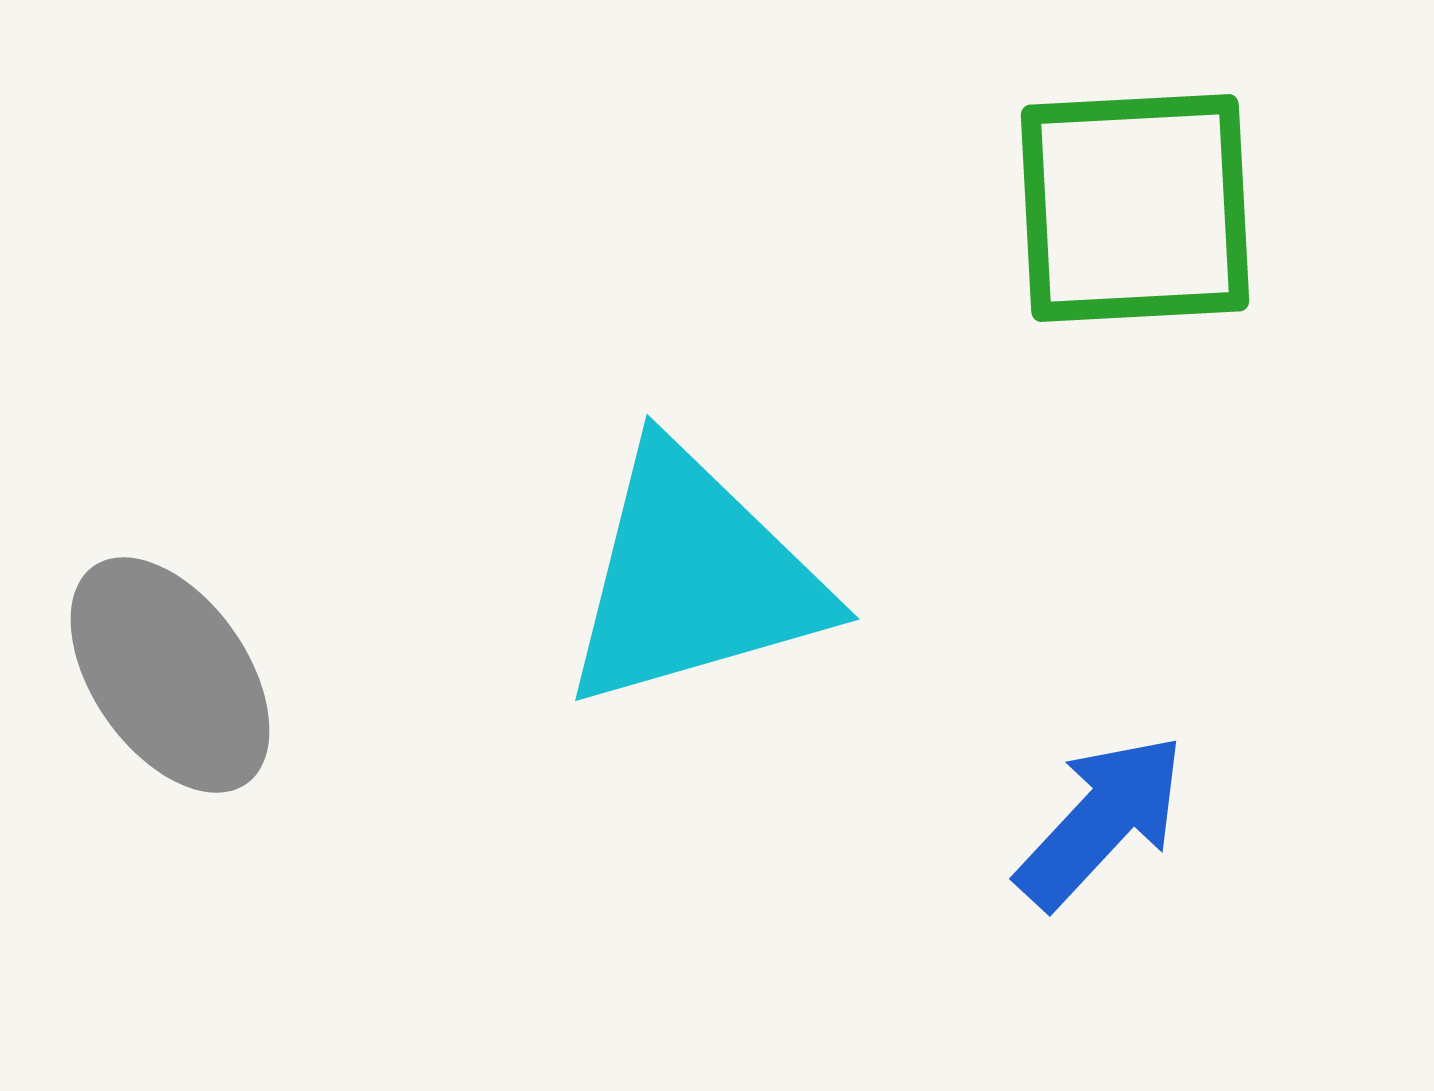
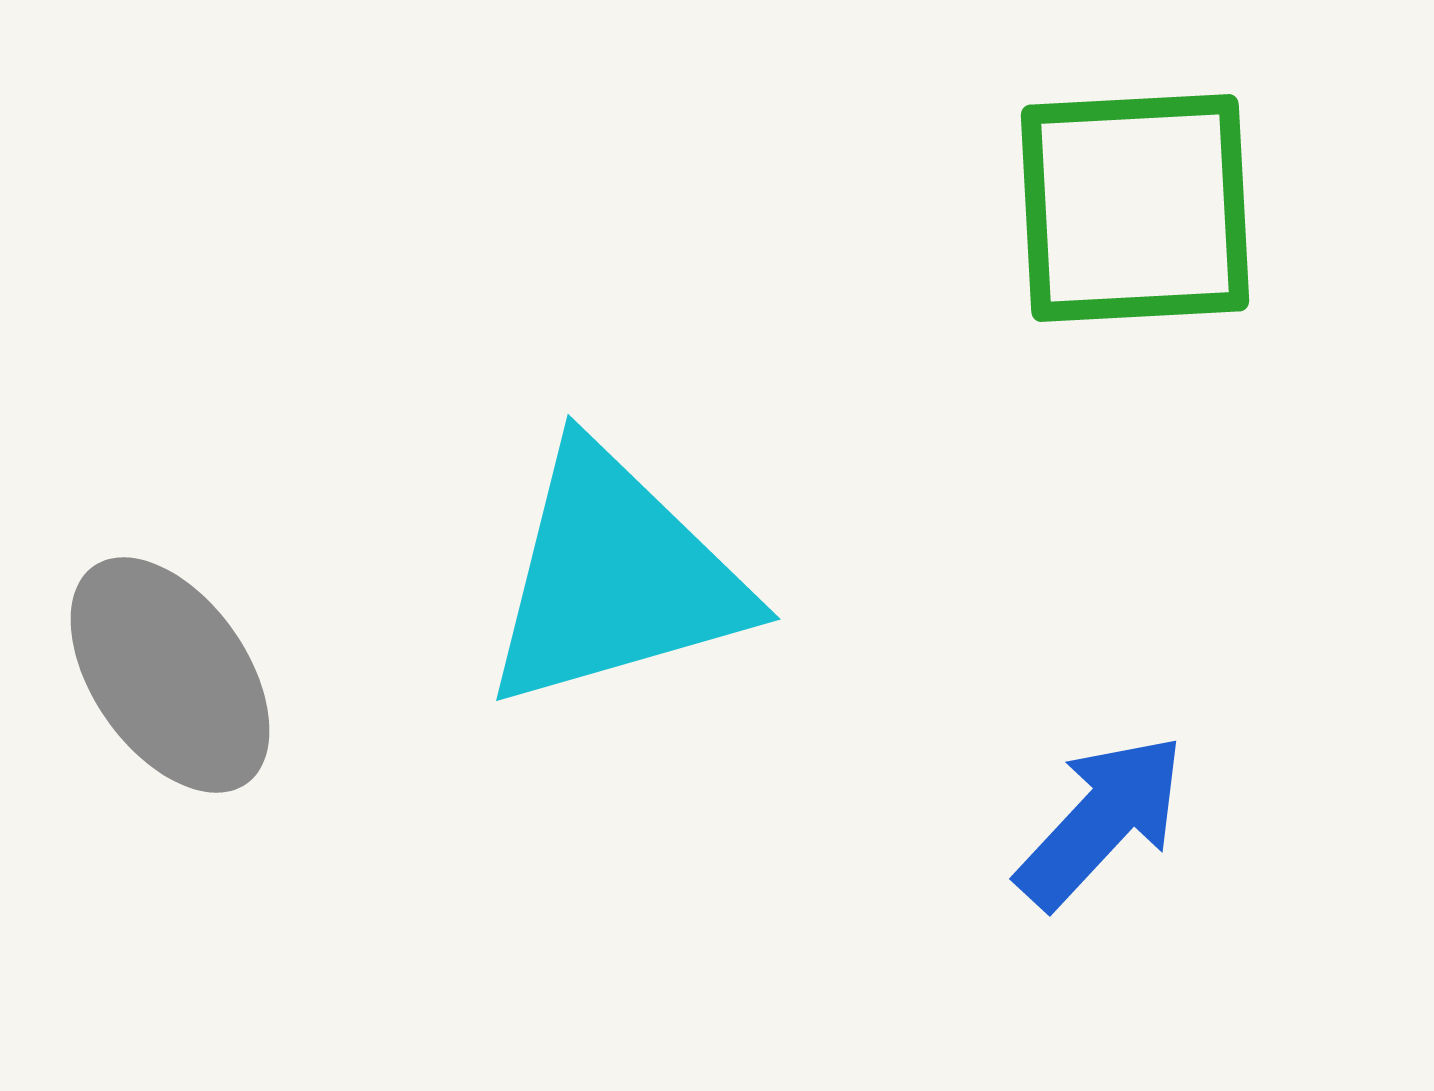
cyan triangle: moved 79 px left
